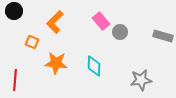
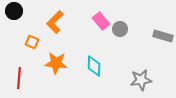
gray circle: moved 3 px up
red line: moved 4 px right, 2 px up
